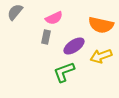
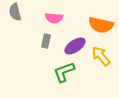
gray semicircle: rotated 54 degrees counterclockwise
pink semicircle: rotated 30 degrees clockwise
gray rectangle: moved 4 px down
purple ellipse: moved 1 px right
yellow arrow: rotated 70 degrees clockwise
